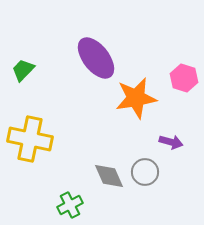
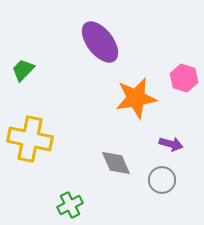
purple ellipse: moved 4 px right, 16 px up
purple arrow: moved 2 px down
gray circle: moved 17 px right, 8 px down
gray diamond: moved 7 px right, 13 px up
